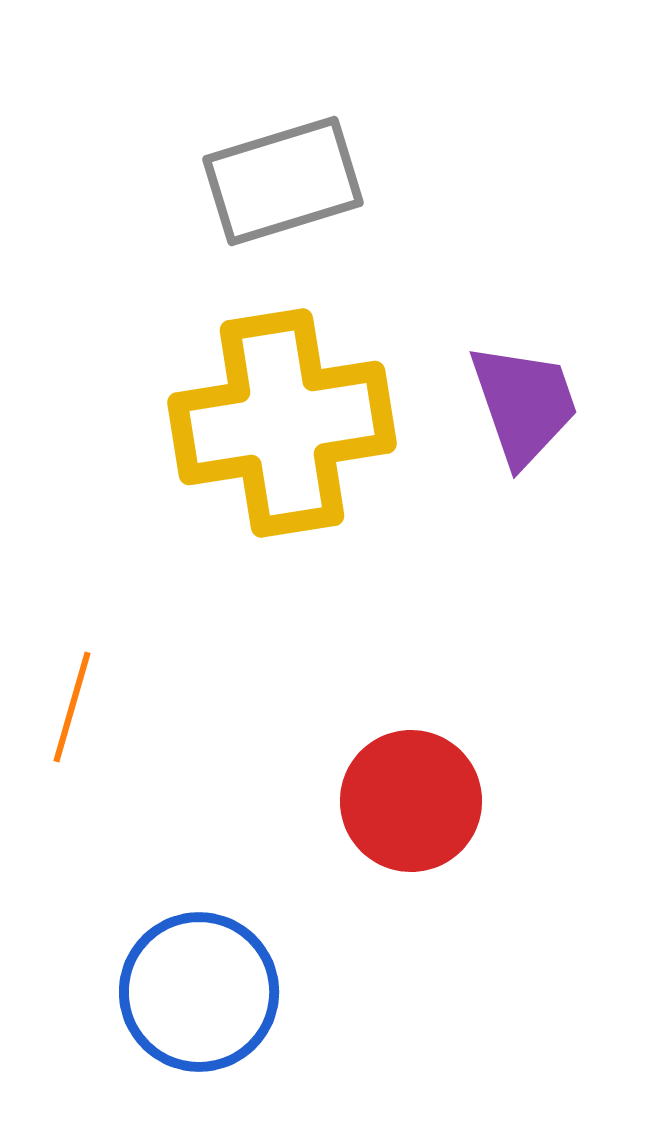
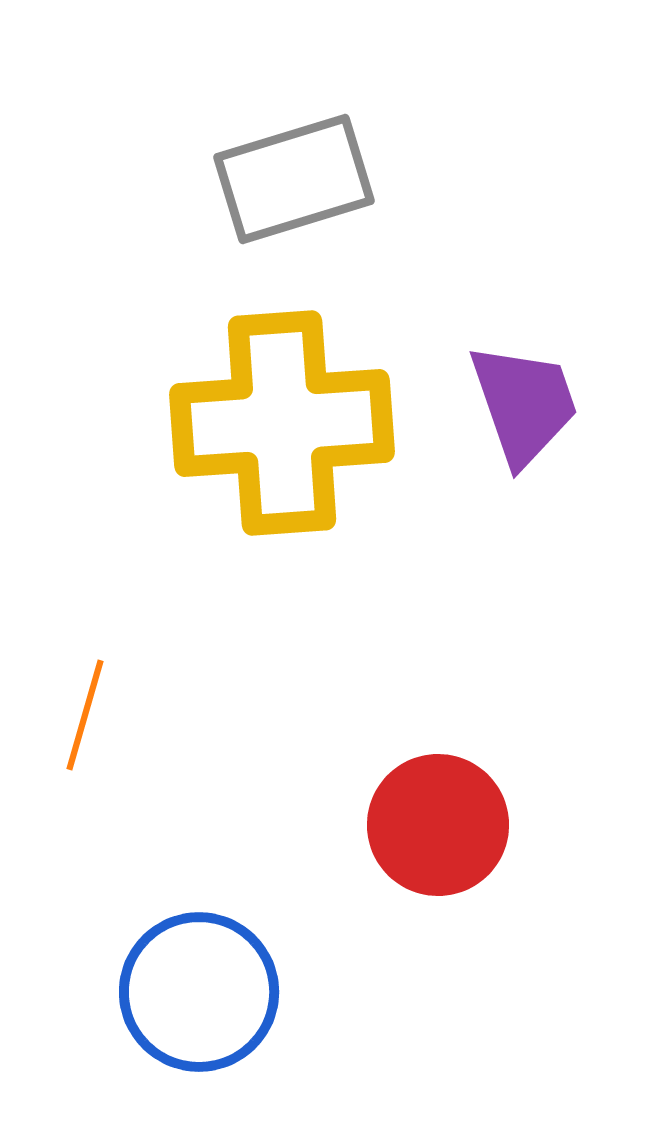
gray rectangle: moved 11 px right, 2 px up
yellow cross: rotated 5 degrees clockwise
orange line: moved 13 px right, 8 px down
red circle: moved 27 px right, 24 px down
